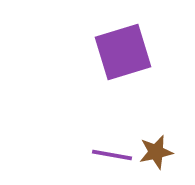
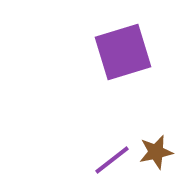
purple line: moved 5 px down; rotated 48 degrees counterclockwise
